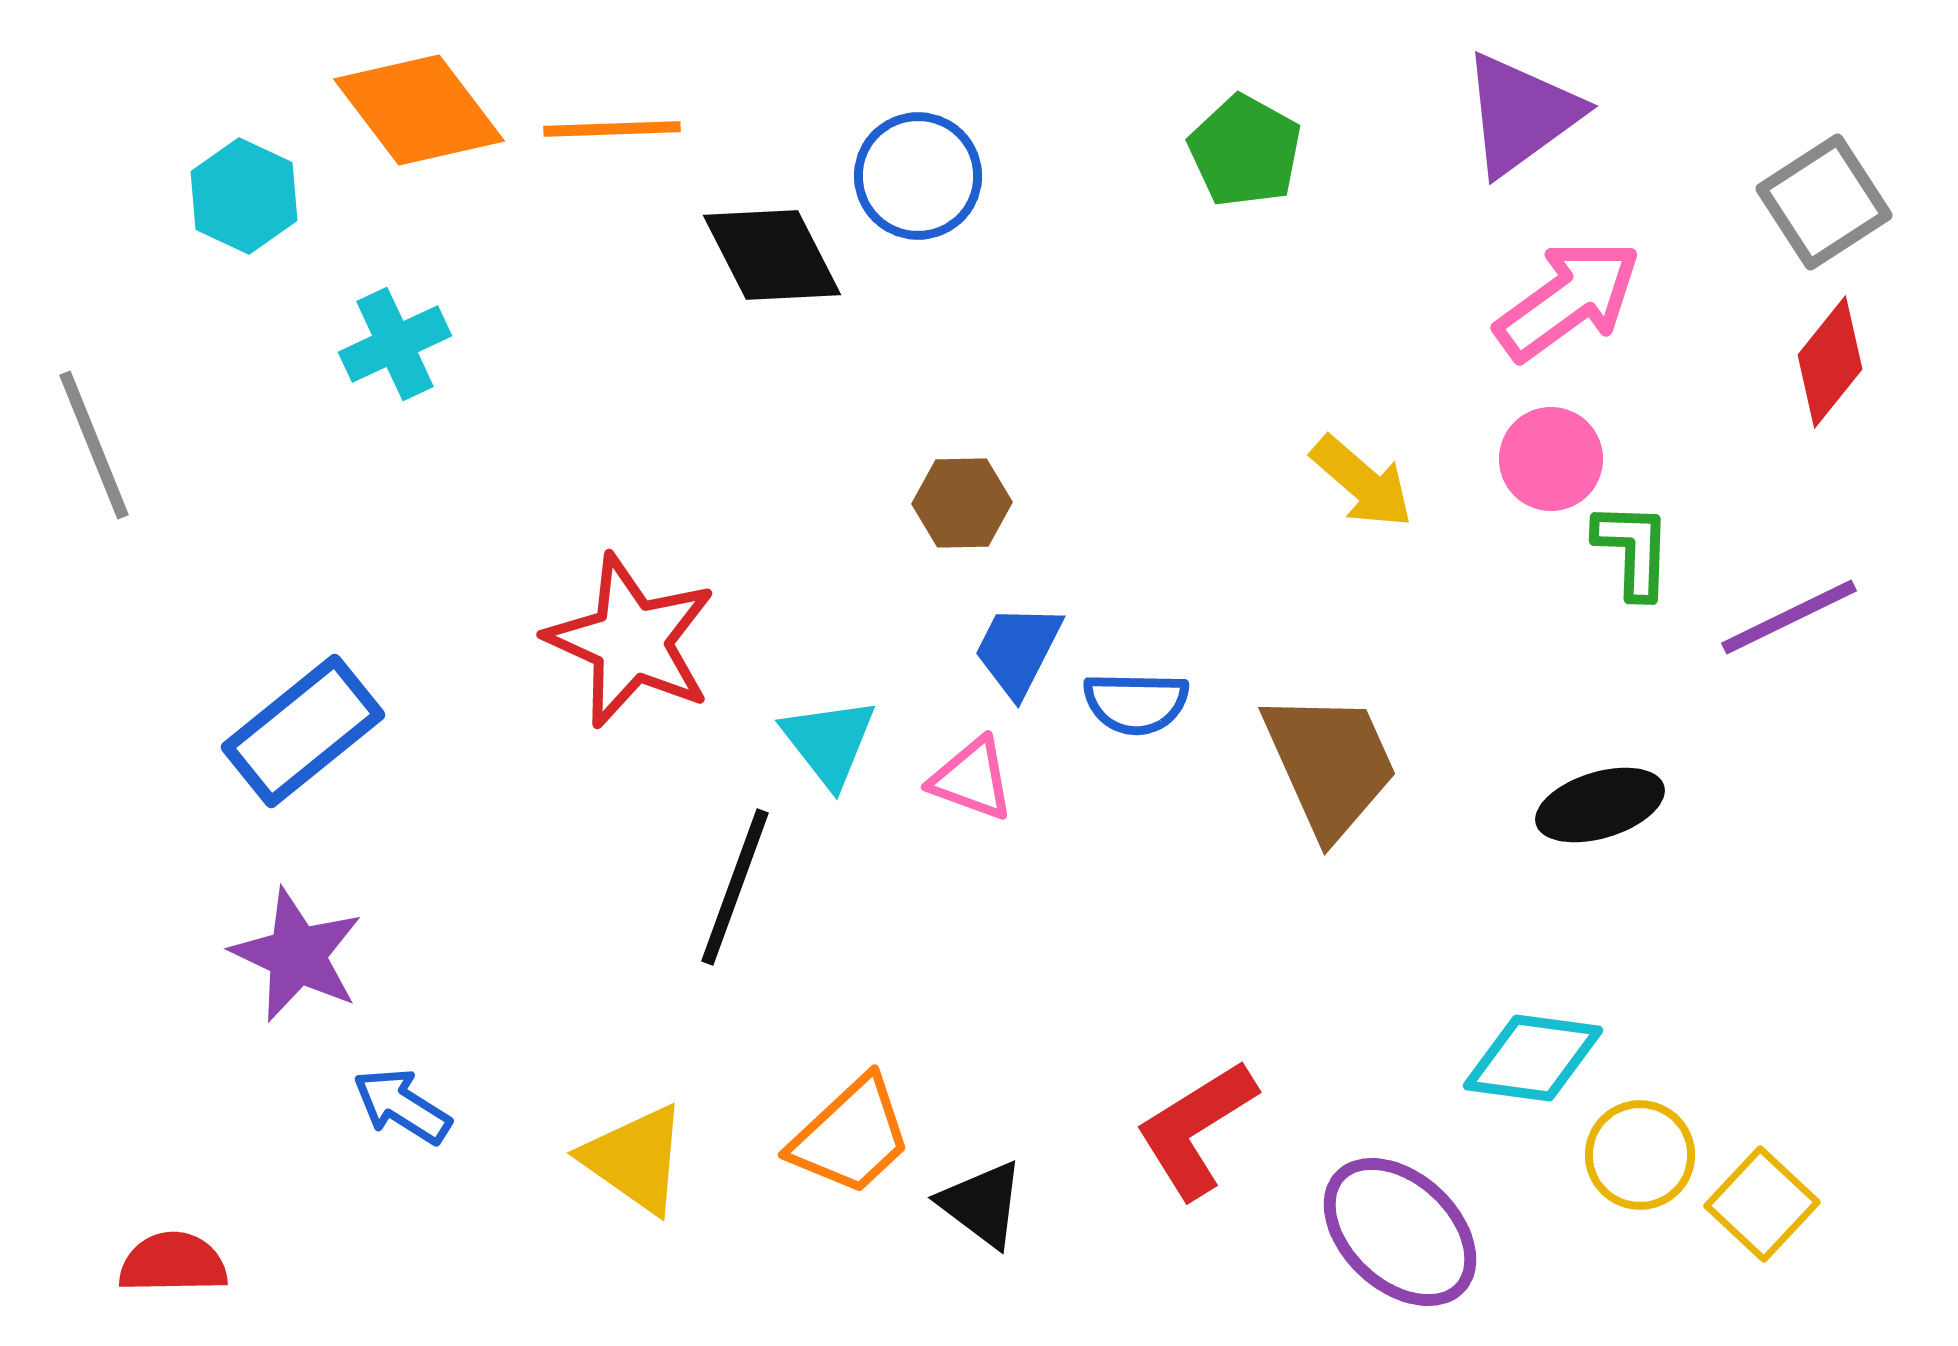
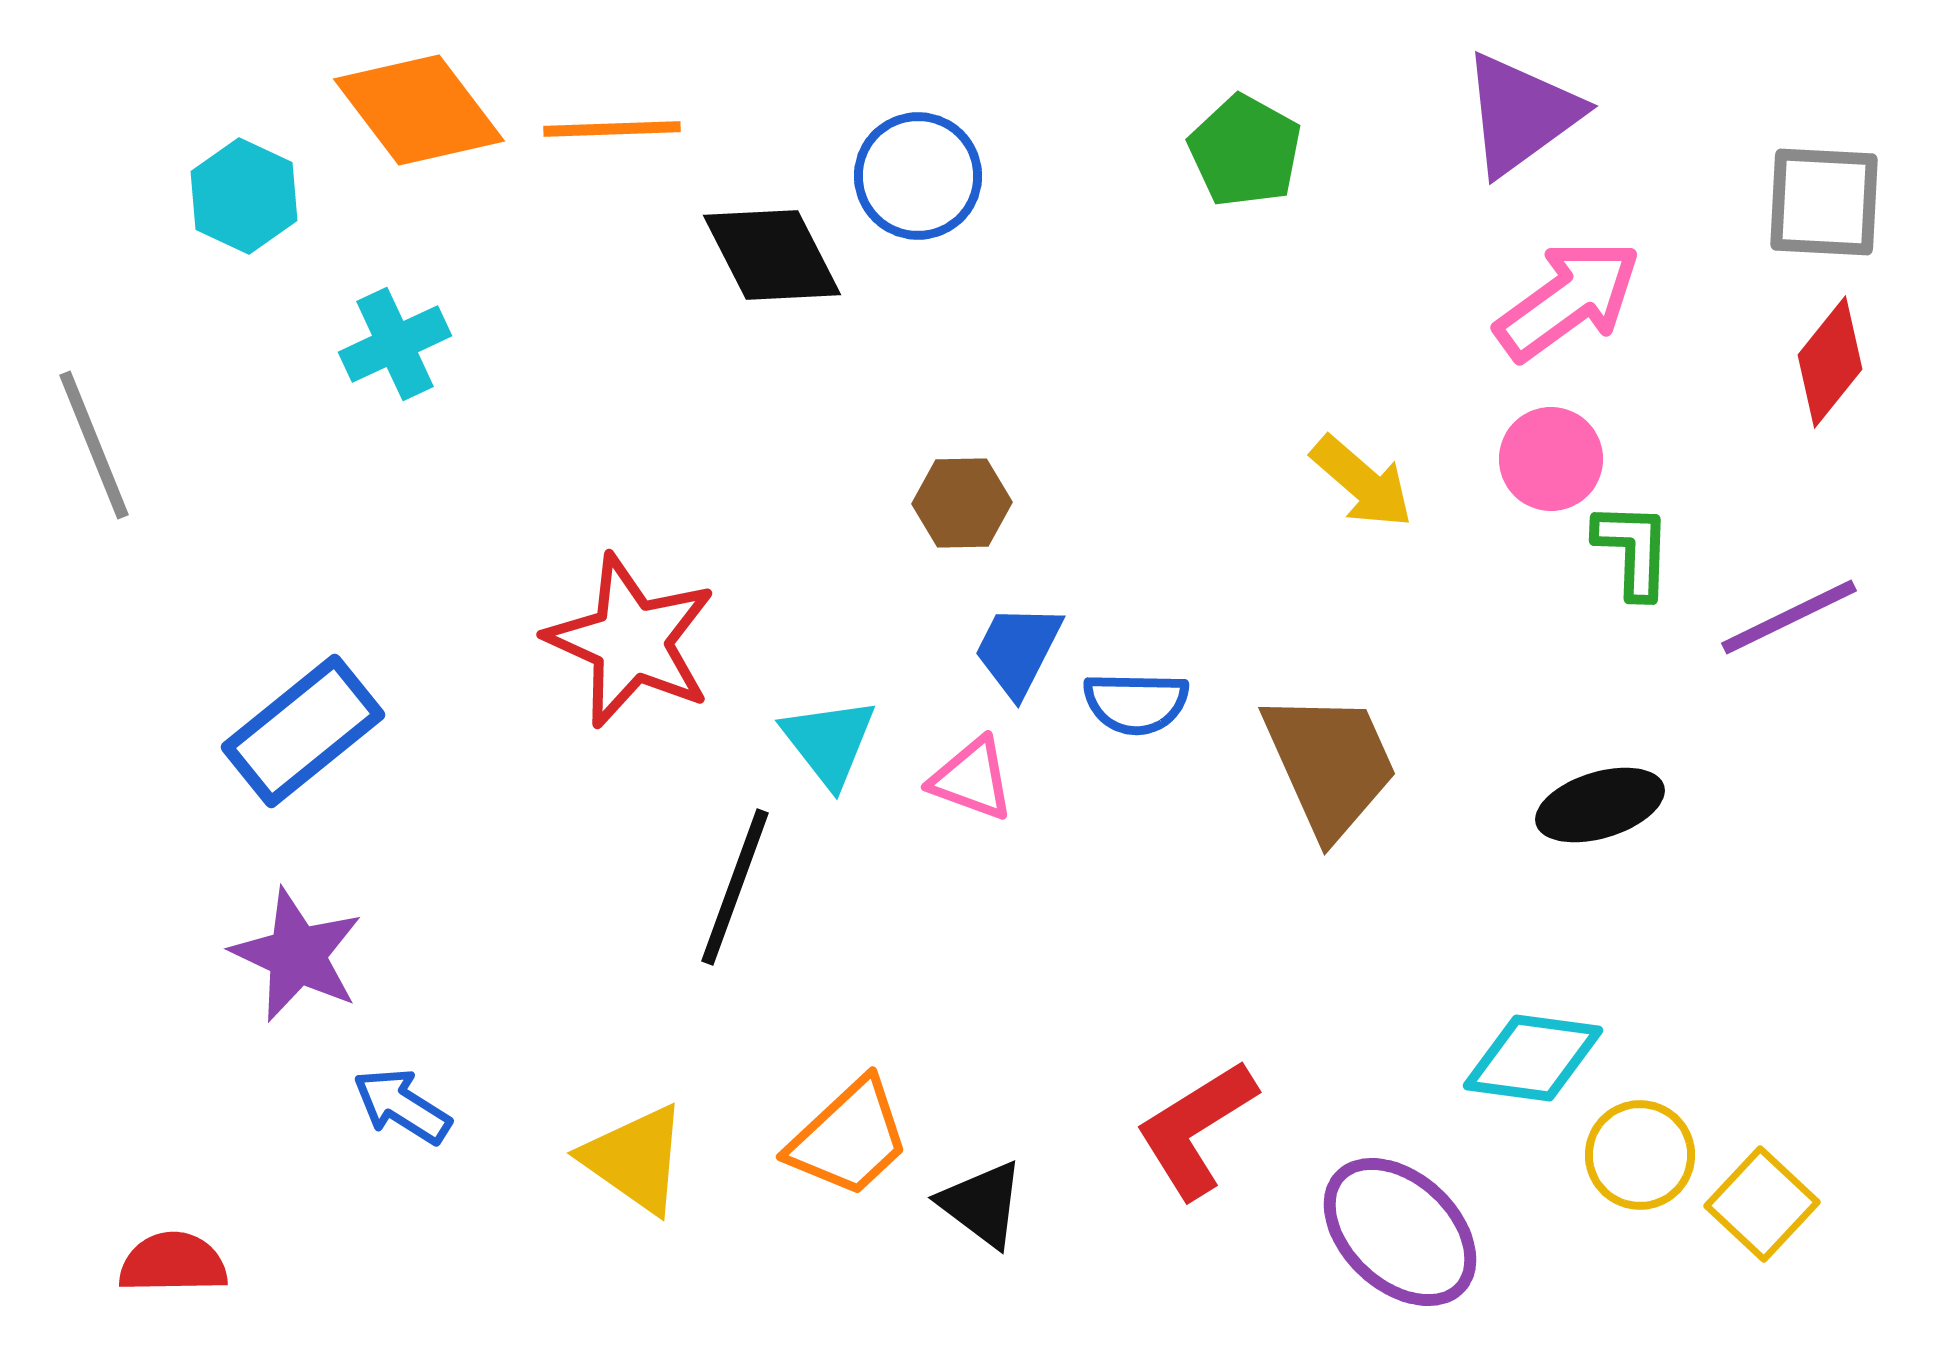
gray square: rotated 36 degrees clockwise
orange trapezoid: moved 2 px left, 2 px down
